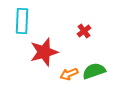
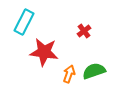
cyan rectangle: moved 2 px right, 1 px down; rotated 25 degrees clockwise
red star: rotated 24 degrees clockwise
orange arrow: rotated 132 degrees clockwise
